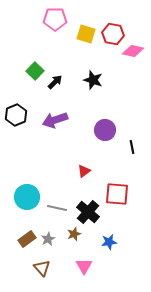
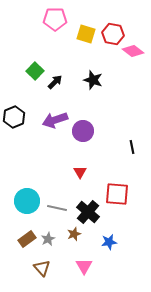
pink diamond: rotated 25 degrees clockwise
black hexagon: moved 2 px left, 2 px down
purple circle: moved 22 px left, 1 px down
red triangle: moved 4 px left, 1 px down; rotated 24 degrees counterclockwise
cyan circle: moved 4 px down
